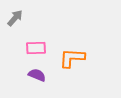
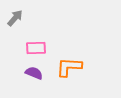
orange L-shape: moved 3 px left, 9 px down
purple semicircle: moved 3 px left, 2 px up
